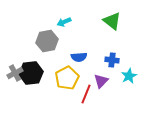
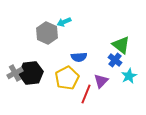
green triangle: moved 9 px right, 24 px down
gray hexagon: moved 8 px up; rotated 25 degrees counterclockwise
blue cross: moved 3 px right; rotated 32 degrees clockwise
